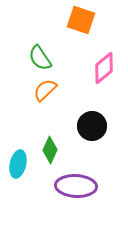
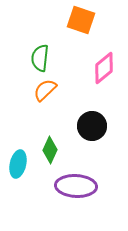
green semicircle: rotated 40 degrees clockwise
